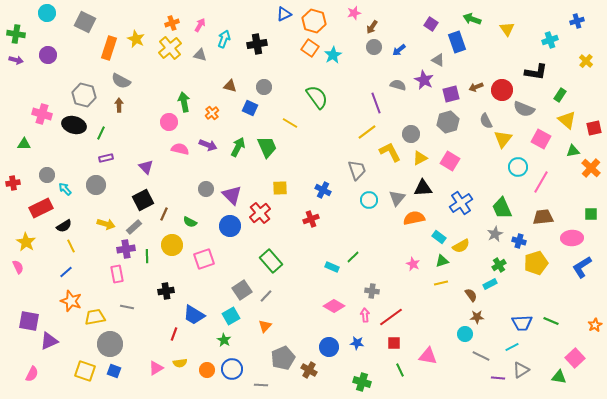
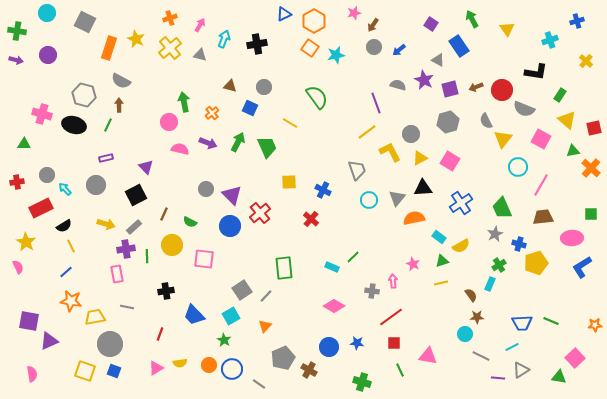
green arrow at (472, 19): rotated 42 degrees clockwise
orange hexagon at (314, 21): rotated 15 degrees clockwise
orange cross at (172, 23): moved 2 px left, 5 px up
brown arrow at (372, 27): moved 1 px right, 2 px up
green cross at (16, 34): moved 1 px right, 3 px up
blue rectangle at (457, 42): moved 2 px right, 4 px down; rotated 15 degrees counterclockwise
cyan star at (333, 55): moved 3 px right; rotated 18 degrees clockwise
purple square at (451, 94): moved 1 px left, 5 px up
green line at (101, 133): moved 7 px right, 8 px up
purple arrow at (208, 145): moved 2 px up
green arrow at (238, 147): moved 5 px up
pink line at (541, 182): moved 3 px down
red cross at (13, 183): moved 4 px right, 1 px up
yellow square at (280, 188): moved 9 px right, 6 px up
black square at (143, 200): moved 7 px left, 5 px up
red cross at (311, 219): rotated 28 degrees counterclockwise
blue cross at (519, 241): moved 3 px down
pink square at (204, 259): rotated 25 degrees clockwise
green rectangle at (271, 261): moved 13 px right, 7 px down; rotated 35 degrees clockwise
cyan rectangle at (490, 284): rotated 40 degrees counterclockwise
orange star at (71, 301): rotated 10 degrees counterclockwise
blue trapezoid at (194, 315): rotated 15 degrees clockwise
pink arrow at (365, 315): moved 28 px right, 34 px up
orange star at (595, 325): rotated 24 degrees clockwise
red line at (174, 334): moved 14 px left
orange circle at (207, 370): moved 2 px right, 5 px up
pink semicircle at (32, 374): rotated 35 degrees counterclockwise
gray line at (261, 385): moved 2 px left, 1 px up; rotated 32 degrees clockwise
